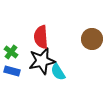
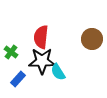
red semicircle: rotated 10 degrees clockwise
black star: rotated 12 degrees clockwise
blue rectangle: moved 6 px right, 8 px down; rotated 63 degrees counterclockwise
